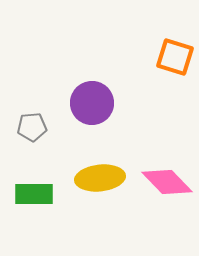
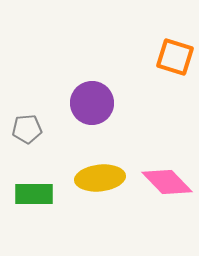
gray pentagon: moved 5 px left, 2 px down
